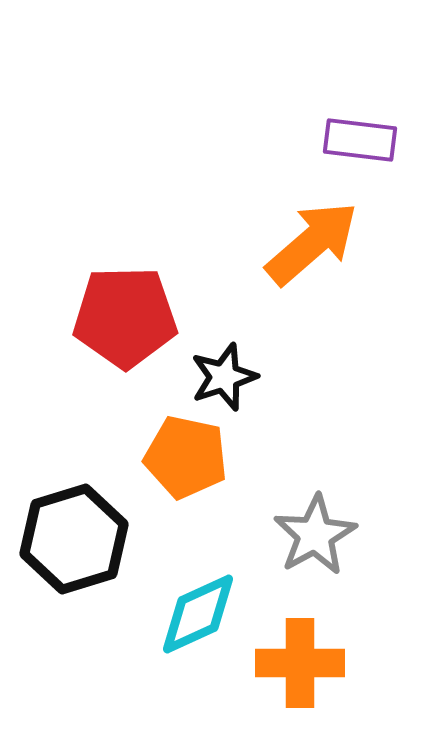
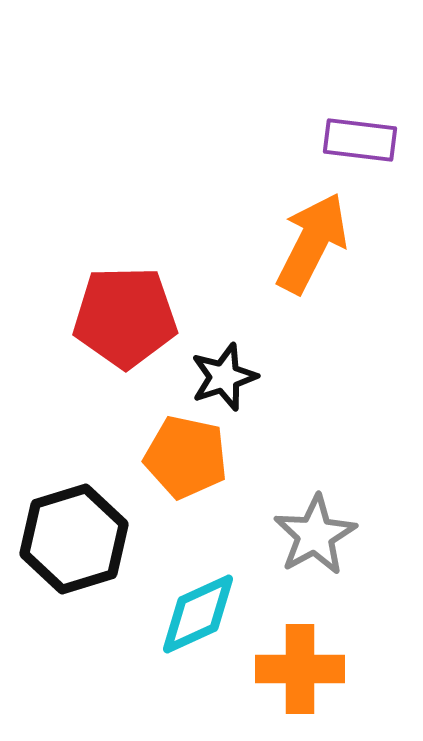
orange arrow: rotated 22 degrees counterclockwise
orange cross: moved 6 px down
